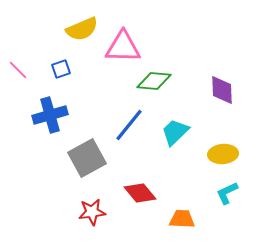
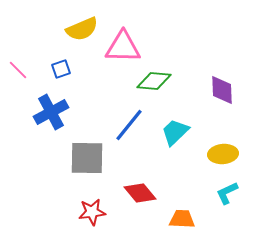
blue cross: moved 1 px right, 3 px up; rotated 12 degrees counterclockwise
gray square: rotated 30 degrees clockwise
